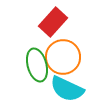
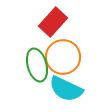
cyan semicircle: moved 1 px left
